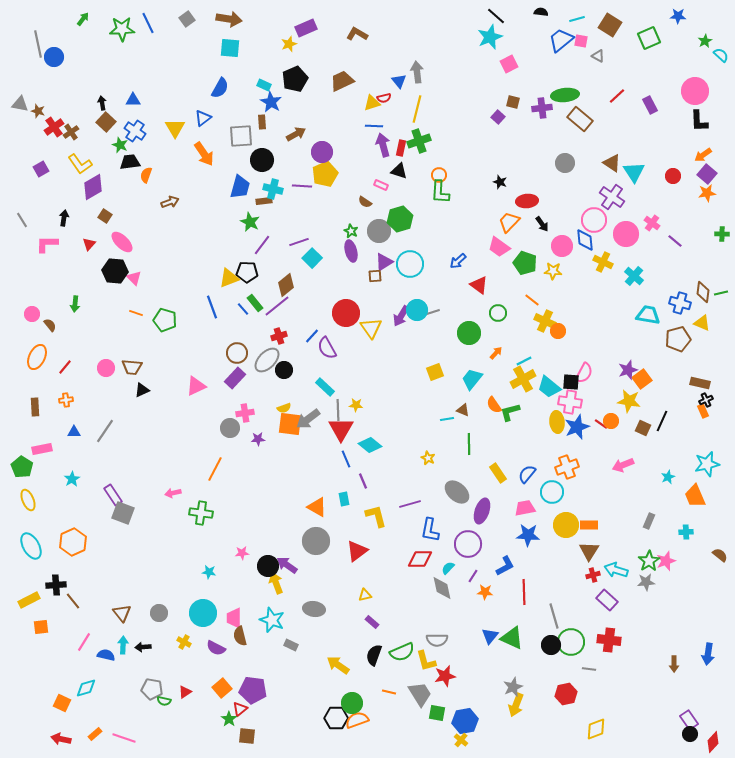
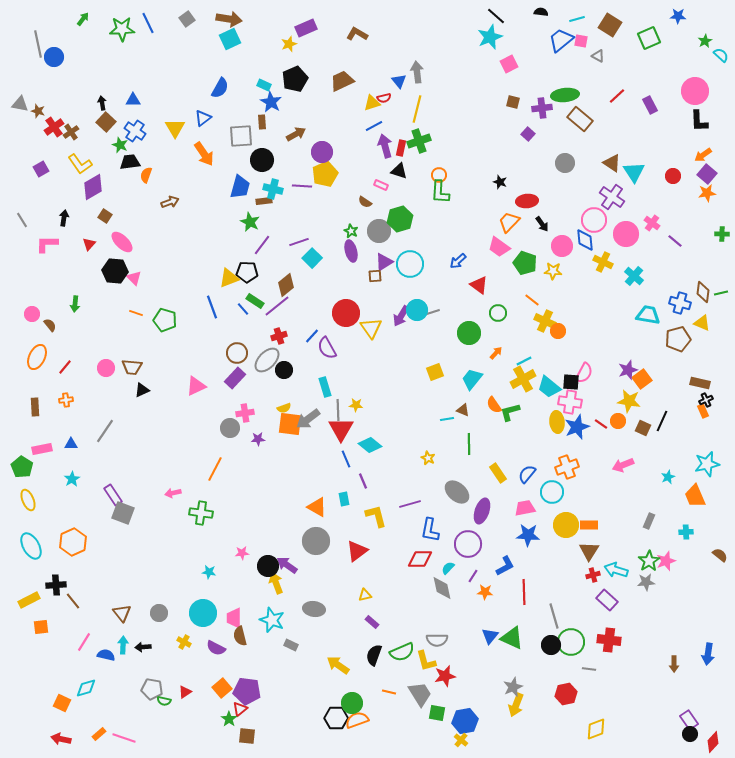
cyan square at (230, 48): moved 9 px up; rotated 30 degrees counterclockwise
purple square at (498, 117): moved 30 px right, 17 px down
blue line at (374, 126): rotated 30 degrees counterclockwise
purple arrow at (383, 145): moved 2 px right, 1 px down
green rectangle at (255, 303): moved 2 px up; rotated 18 degrees counterclockwise
cyan rectangle at (325, 387): rotated 30 degrees clockwise
orange circle at (611, 421): moved 7 px right
blue triangle at (74, 432): moved 3 px left, 12 px down
purple pentagon at (253, 690): moved 6 px left, 1 px down
orange rectangle at (95, 734): moved 4 px right
